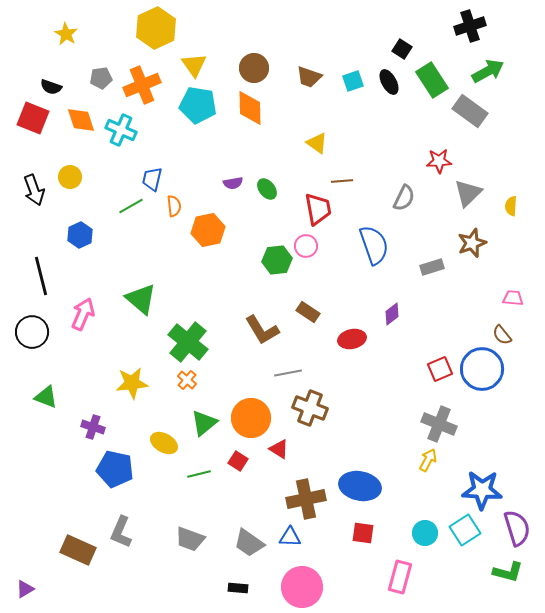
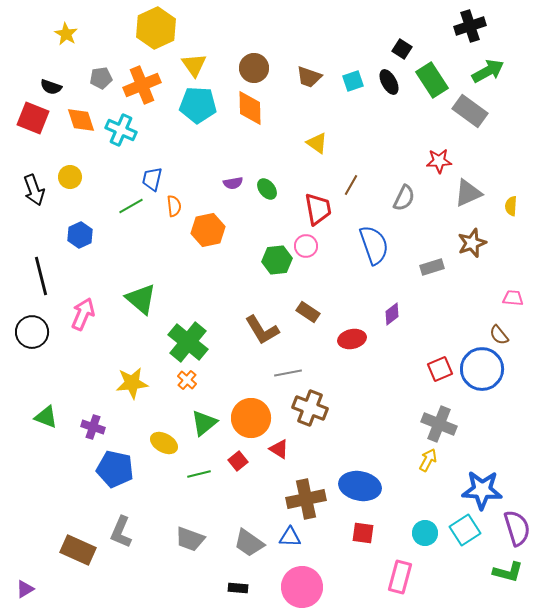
cyan pentagon at (198, 105): rotated 6 degrees counterclockwise
brown line at (342, 181): moved 9 px right, 4 px down; rotated 55 degrees counterclockwise
gray triangle at (468, 193): rotated 20 degrees clockwise
brown semicircle at (502, 335): moved 3 px left
green triangle at (46, 397): moved 20 px down
red square at (238, 461): rotated 18 degrees clockwise
